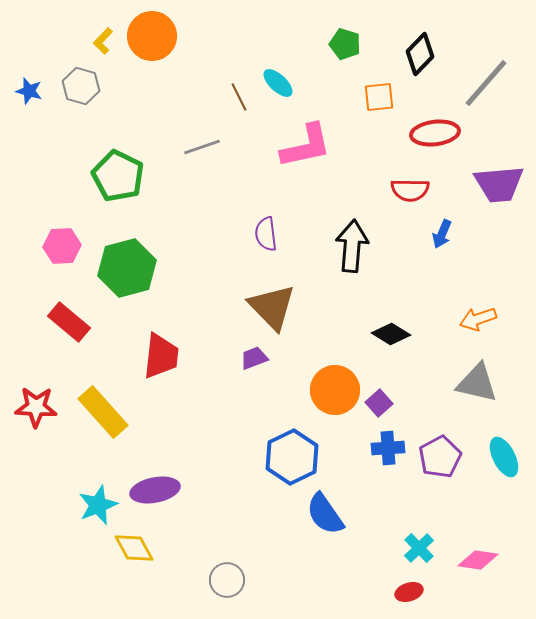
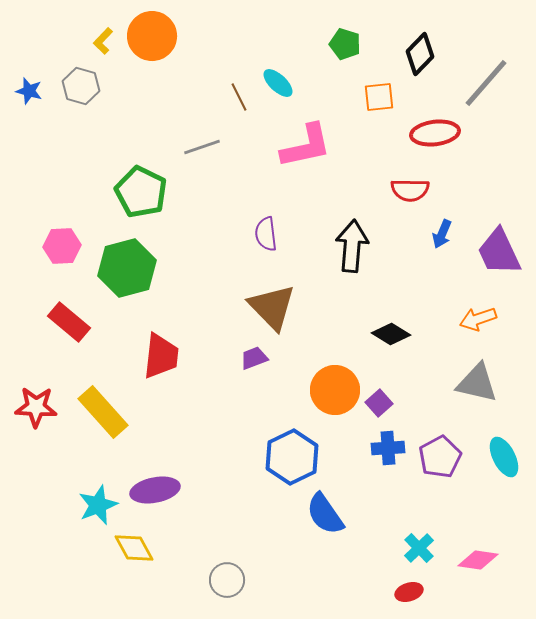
green pentagon at (118, 176): moved 23 px right, 16 px down
purple trapezoid at (499, 184): moved 68 px down; rotated 70 degrees clockwise
